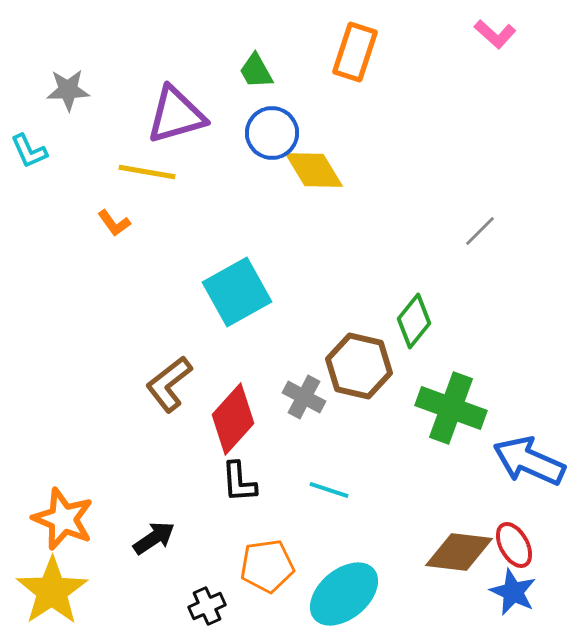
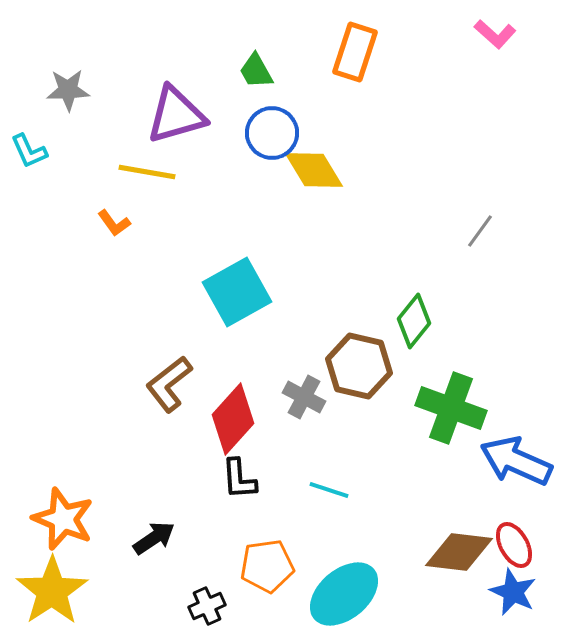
gray line: rotated 9 degrees counterclockwise
blue arrow: moved 13 px left
black L-shape: moved 3 px up
